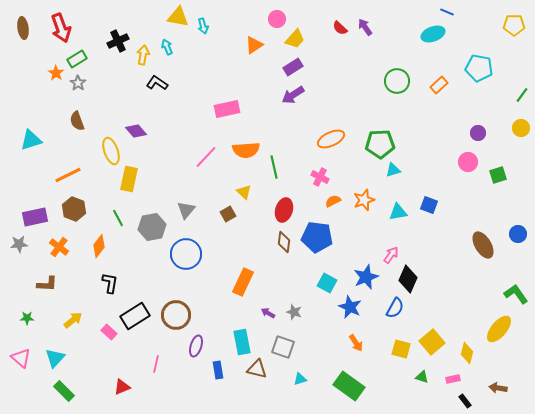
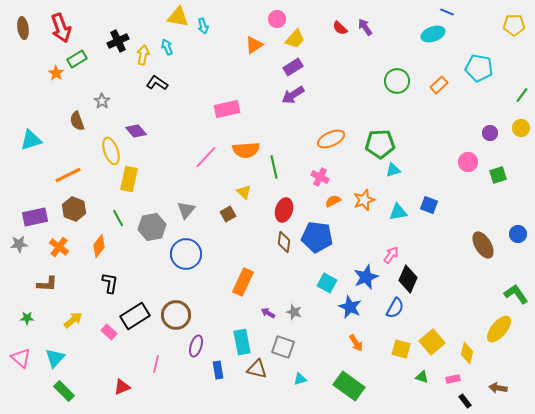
gray star at (78, 83): moved 24 px right, 18 px down
purple circle at (478, 133): moved 12 px right
